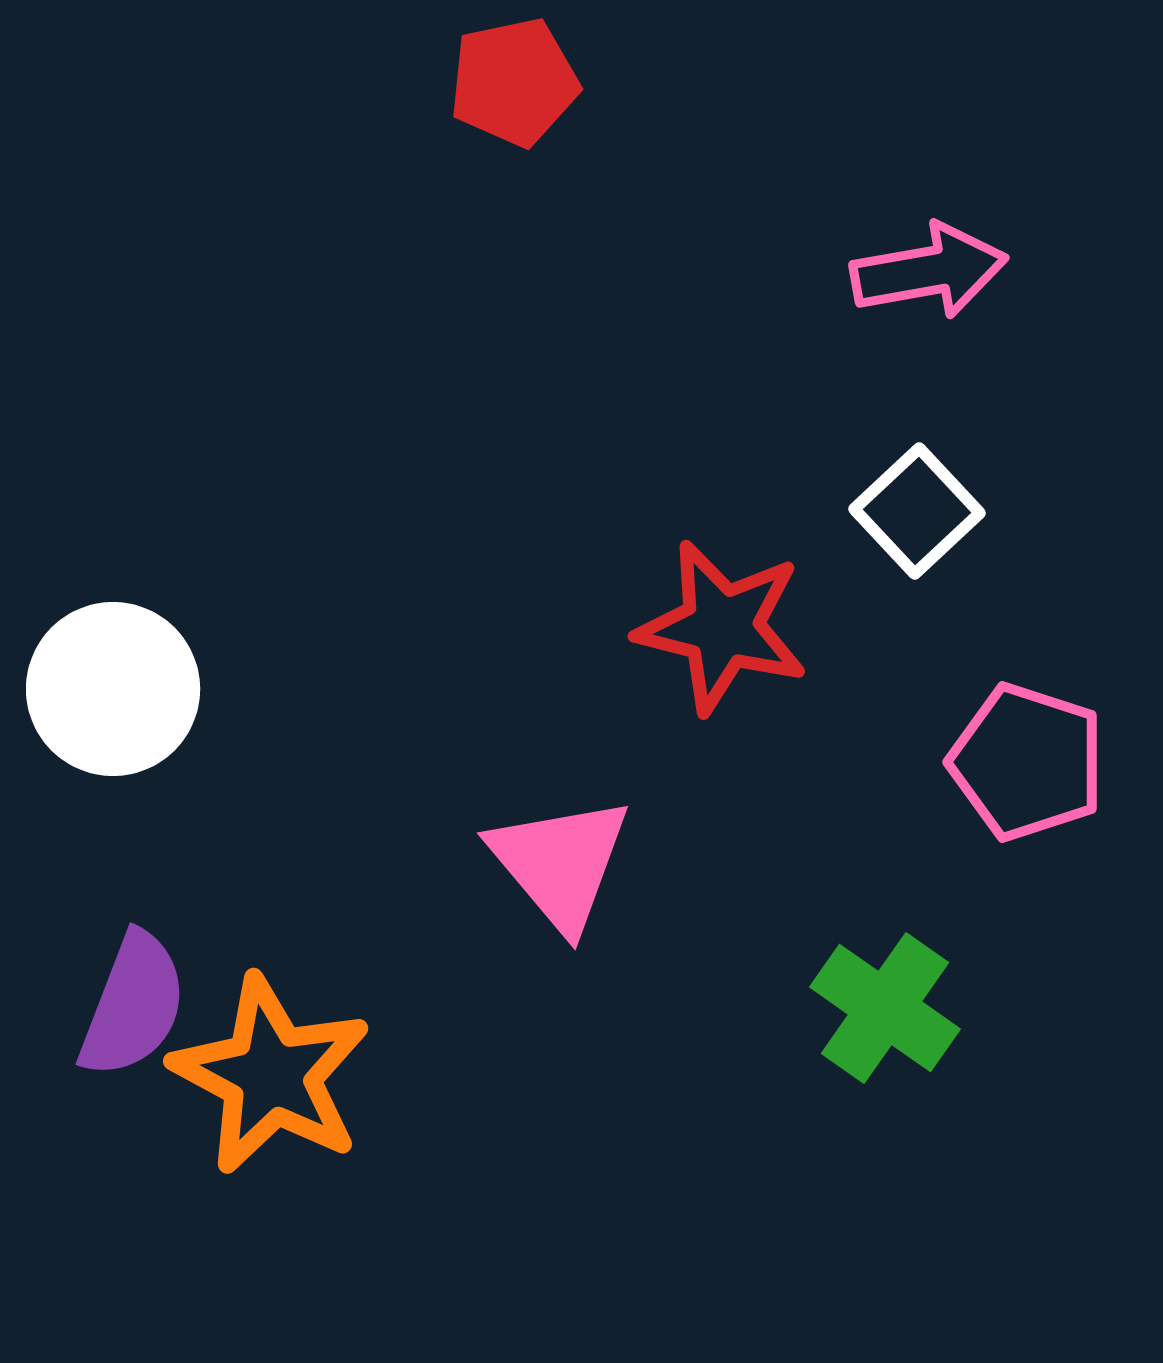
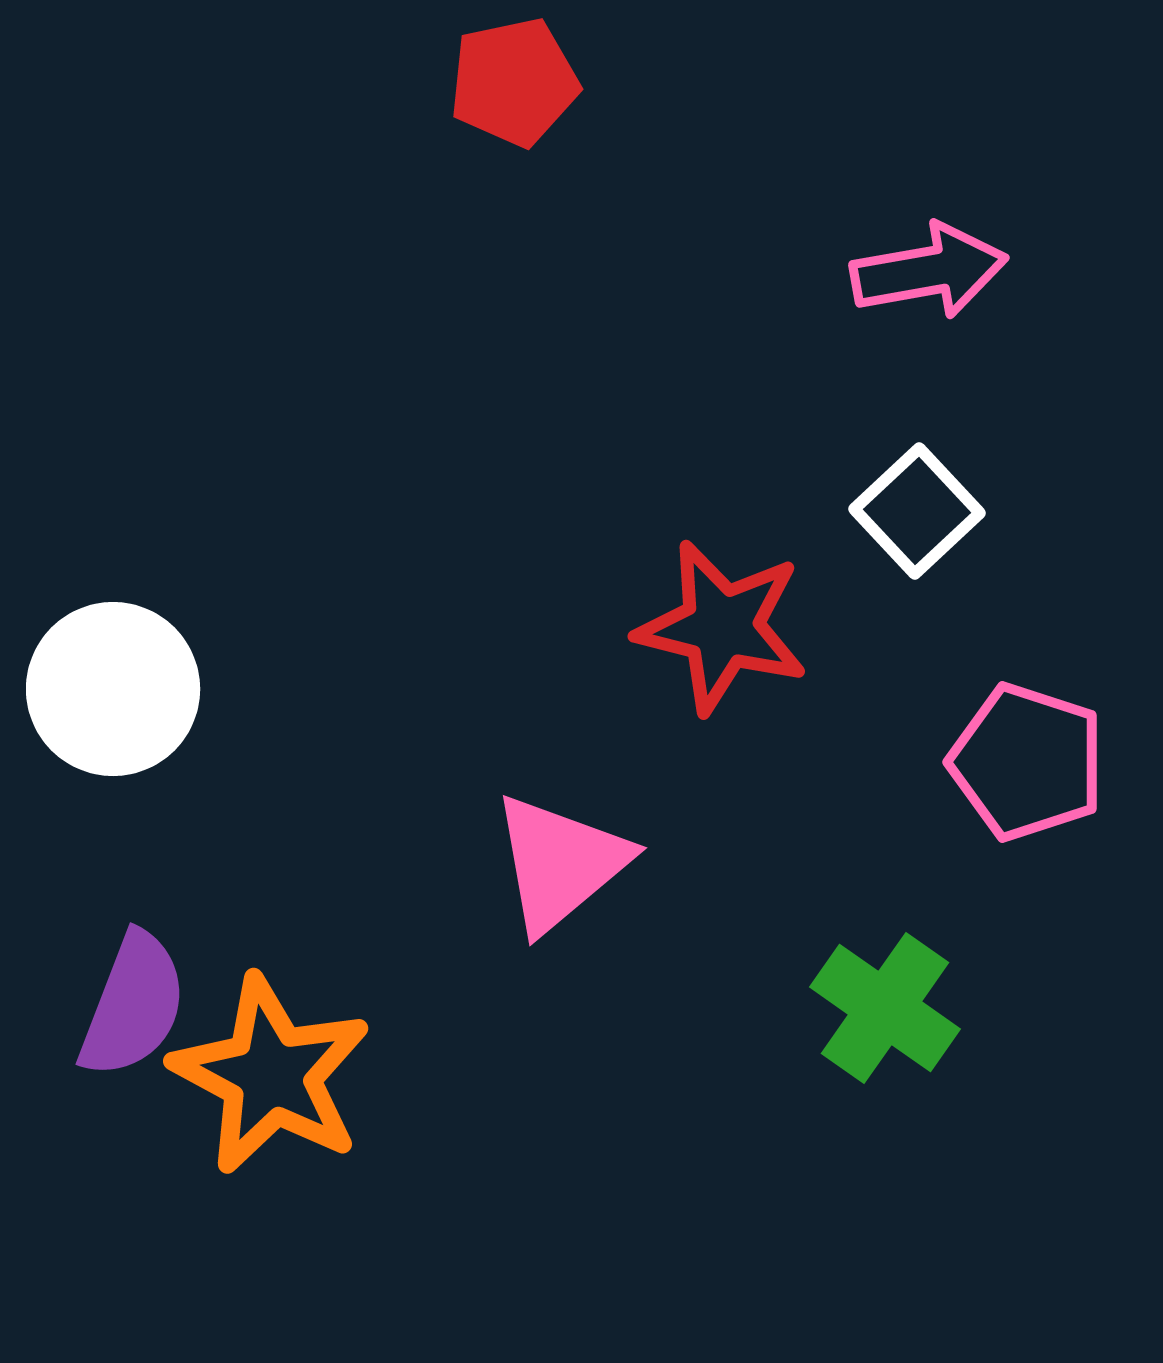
pink triangle: rotated 30 degrees clockwise
